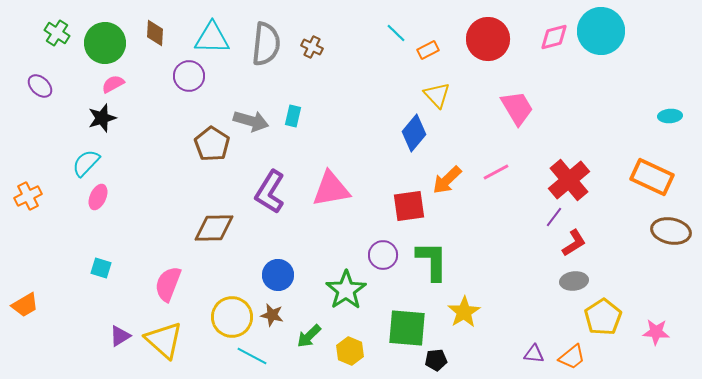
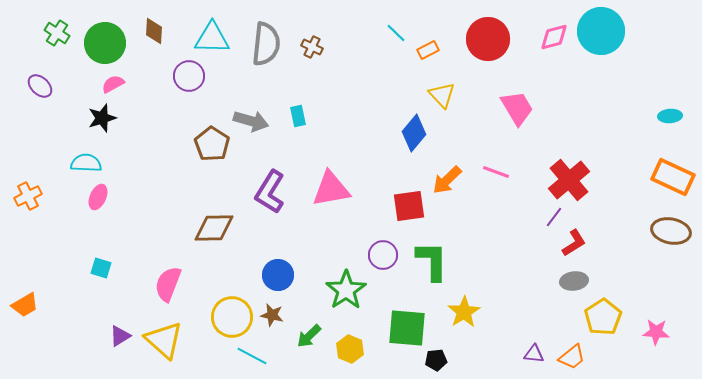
brown diamond at (155, 33): moved 1 px left, 2 px up
yellow triangle at (437, 95): moved 5 px right
cyan rectangle at (293, 116): moved 5 px right; rotated 25 degrees counterclockwise
cyan semicircle at (86, 163): rotated 48 degrees clockwise
pink line at (496, 172): rotated 48 degrees clockwise
orange rectangle at (652, 177): moved 21 px right
yellow hexagon at (350, 351): moved 2 px up
